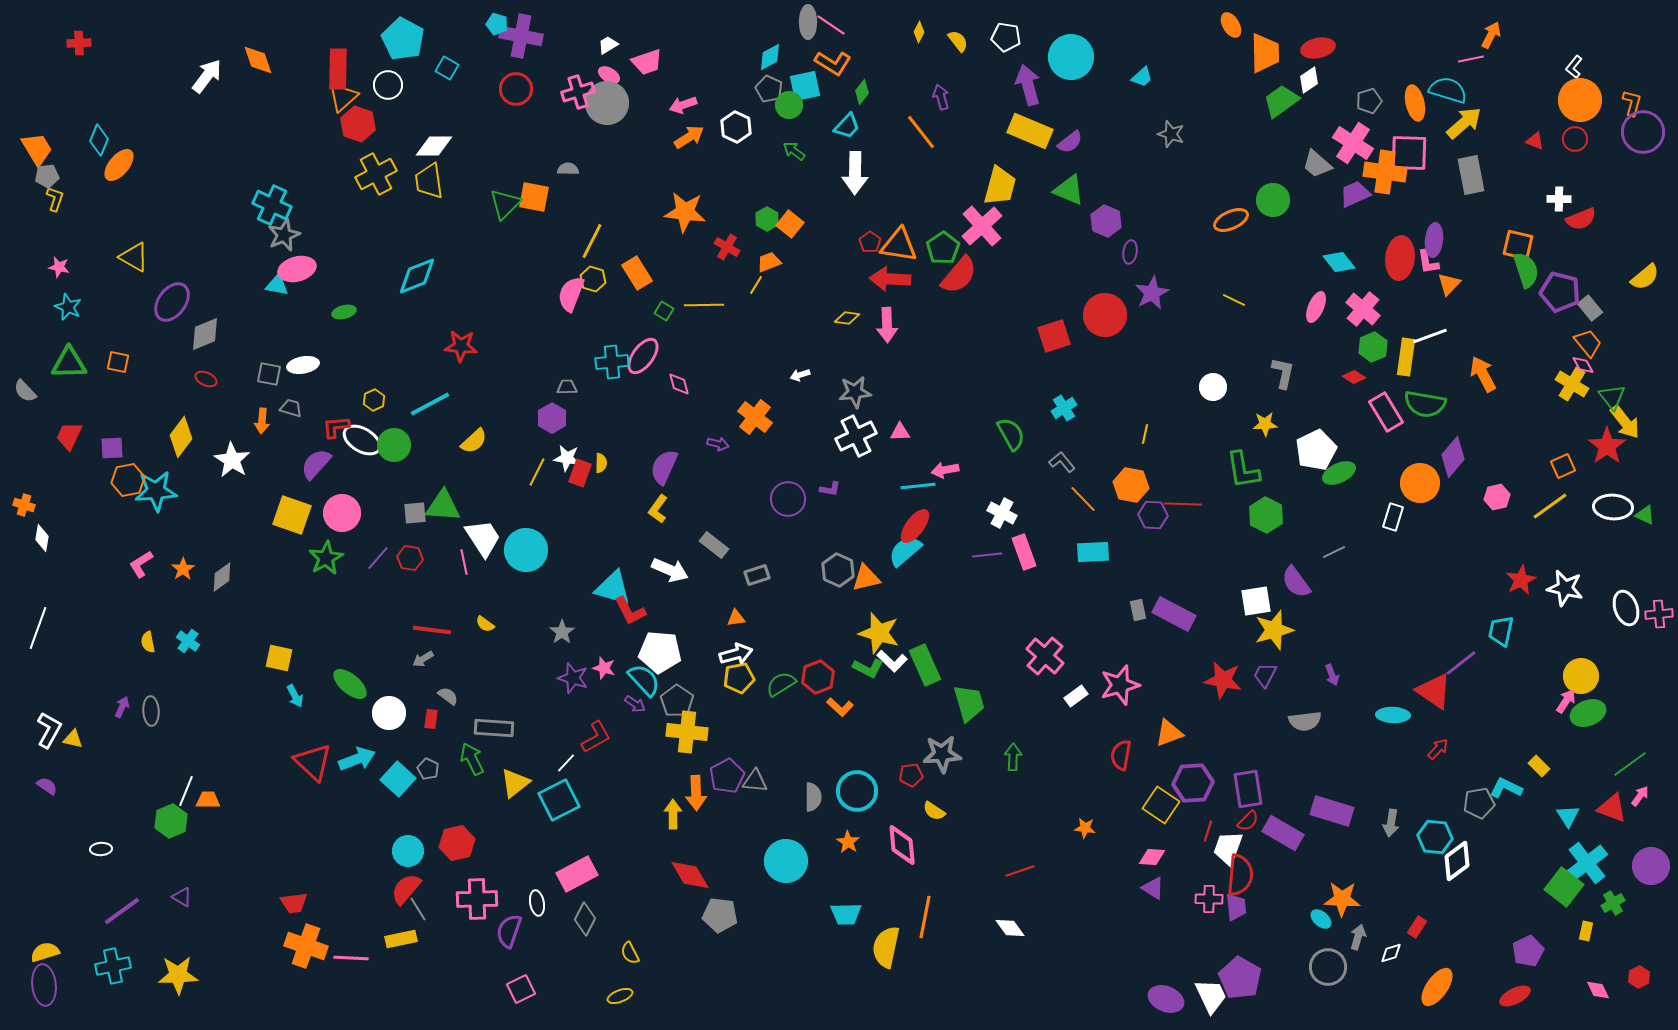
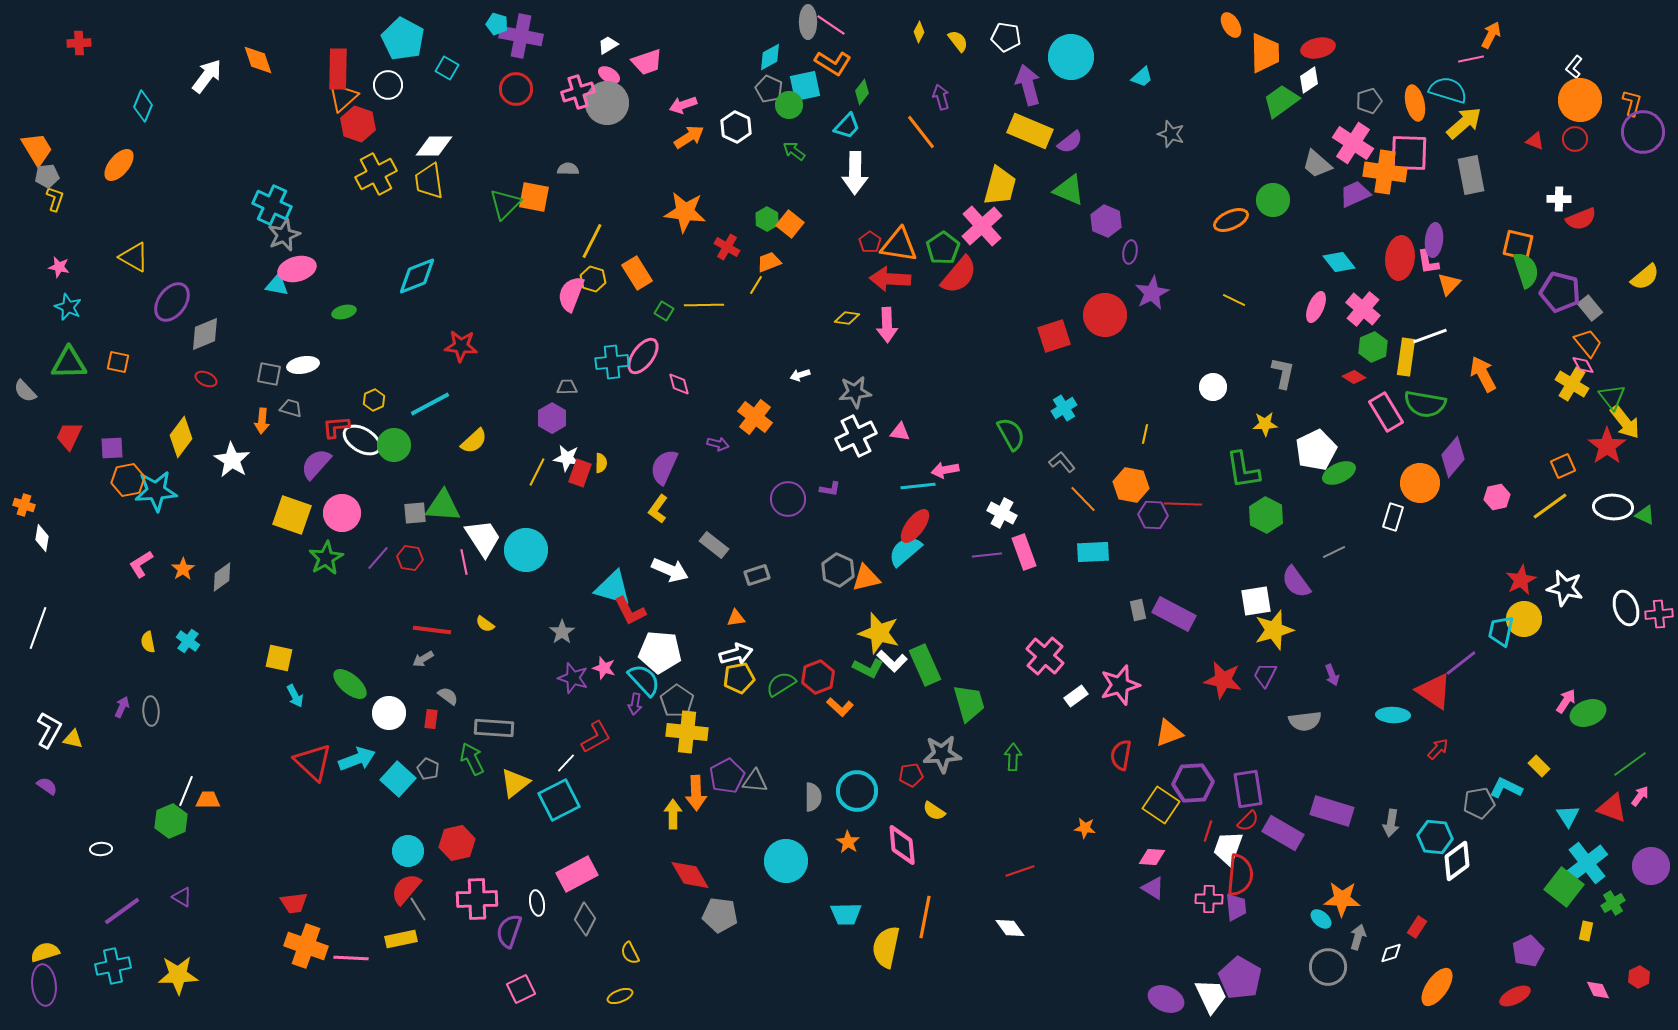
cyan diamond at (99, 140): moved 44 px right, 34 px up
pink triangle at (900, 432): rotated 10 degrees clockwise
yellow circle at (1581, 676): moved 57 px left, 57 px up
purple arrow at (635, 704): rotated 65 degrees clockwise
